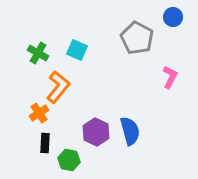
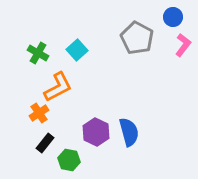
cyan square: rotated 25 degrees clockwise
pink L-shape: moved 13 px right, 32 px up; rotated 10 degrees clockwise
orange L-shape: rotated 24 degrees clockwise
blue semicircle: moved 1 px left, 1 px down
black rectangle: rotated 36 degrees clockwise
